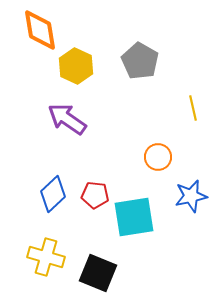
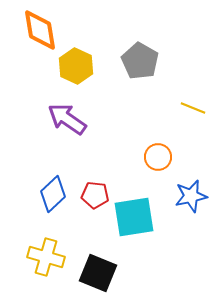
yellow line: rotated 55 degrees counterclockwise
